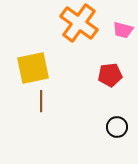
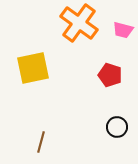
red pentagon: rotated 25 degrees clockwise
brown line: moved 41 px down; rotated 15 degrees clockwise
